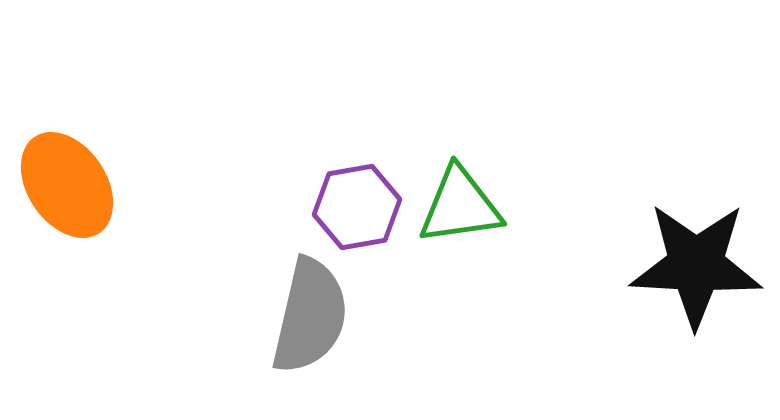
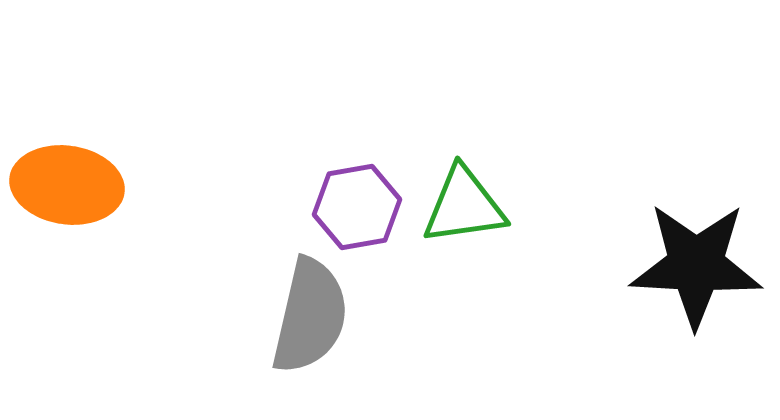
orange ellipse: rotated 48 degrees counterclockwise
green triangle: moved 4 px right
